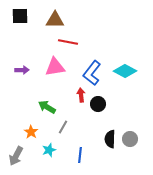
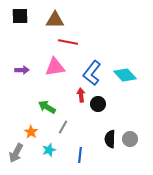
cyan diamond: moved 4 px down; rotated 20 degrees clockwise
gray arrow: moved 3 px up
